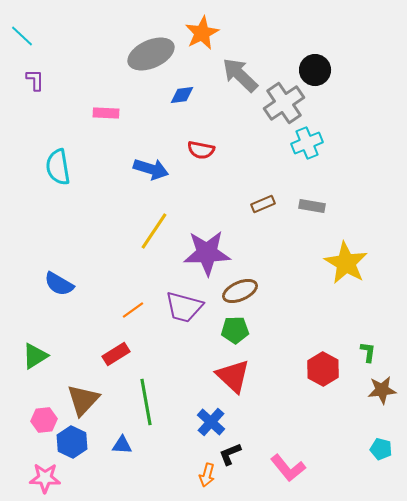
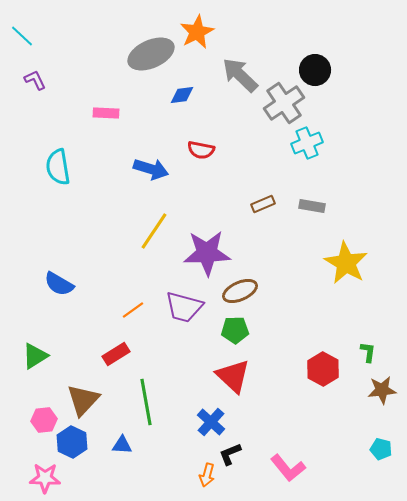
orange star: moved 5 px left, 1 px up
purple L-shape: rotated 25 degrees counterclockwise
